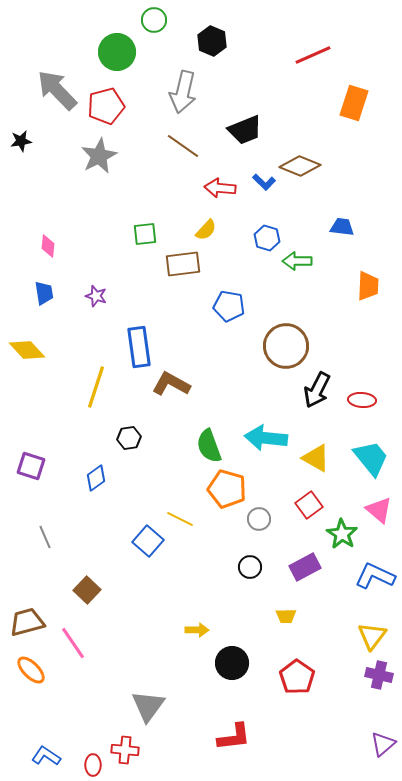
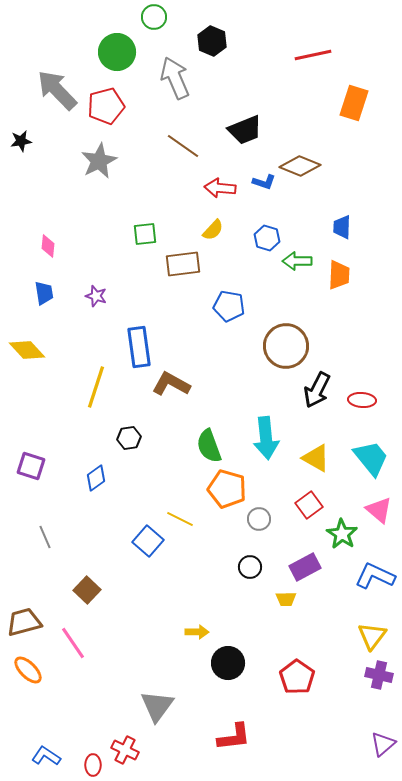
green circle at (154, 20): moved 3 px up
red line at (313, 55): rotated 12 degrees clockwise
gray arrow at (183, 92): moved 8 px left, 14 px up; rotated 144 degrees clockwise
gray star at (99, 156): moved 5 px down
blue L-shape at (264, 182): rotated 25 degrees counterclockwise
blue trapezoid at (342, 227): rotated 95 degrees counterclockwise
yellow semicircle at (206, 230): moved 7 px right
orange trapezoid at (368, 286): moved 29 px left, 11 px up
cyan arrow at (266, 438): rotated 102 degrees counterclockwise
yellow trapezoid at (286, 616): moved 17 px up
brown trapezoid at (27, 622): moved 3 px left
yellow arrow at (197, 630): moved 2 px down
black circle at (232, 663): moved 4 px left
orange ellipse at (31, 670): moved 3 px left
gray triangle at (148, 706): moved 9 px right
red cross at (125, 750): rotated 20 degrees clockwise
